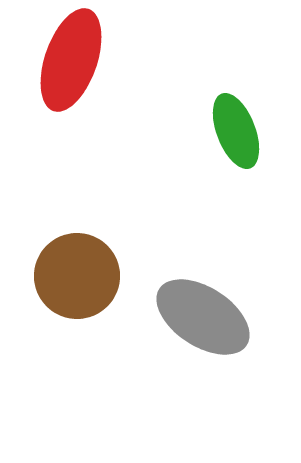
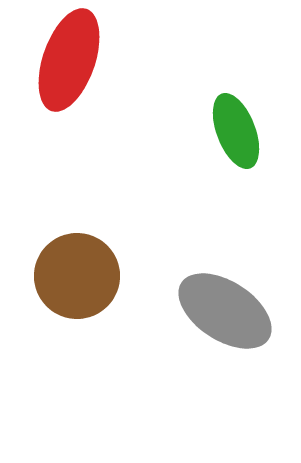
red ellipse: moved 2 px left
gray ellipse: moved 22 px right, 6 px up
